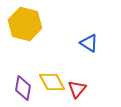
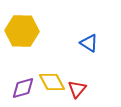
yellow hexagon: moved 3 px left, 7 px down; rotated 12 degrees counterclockwise
purple diamond: rotated 65 degrees clockwise
